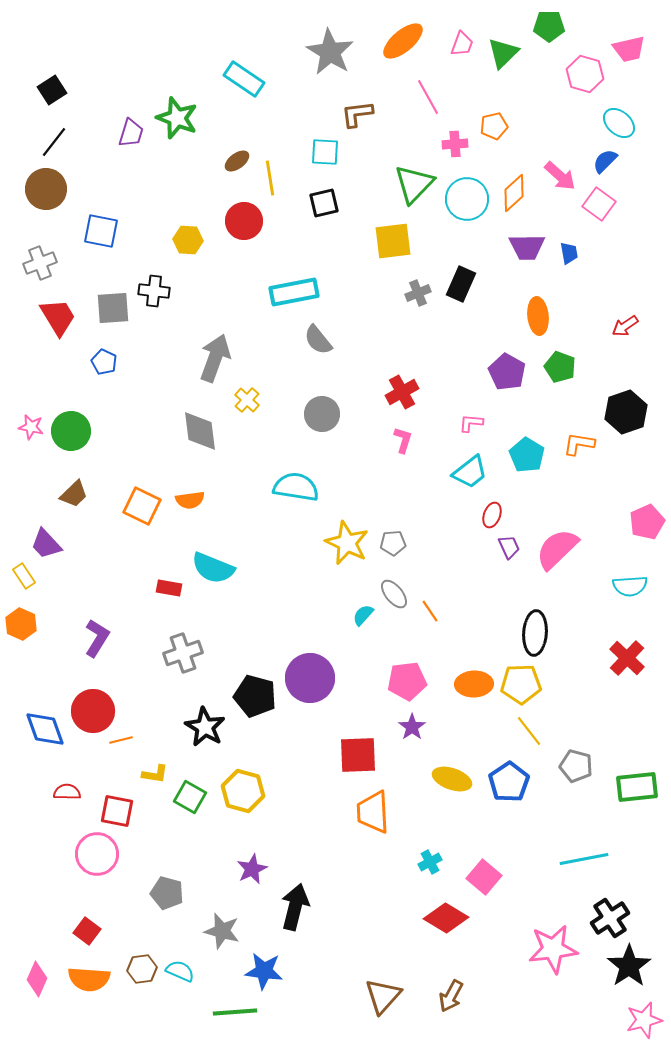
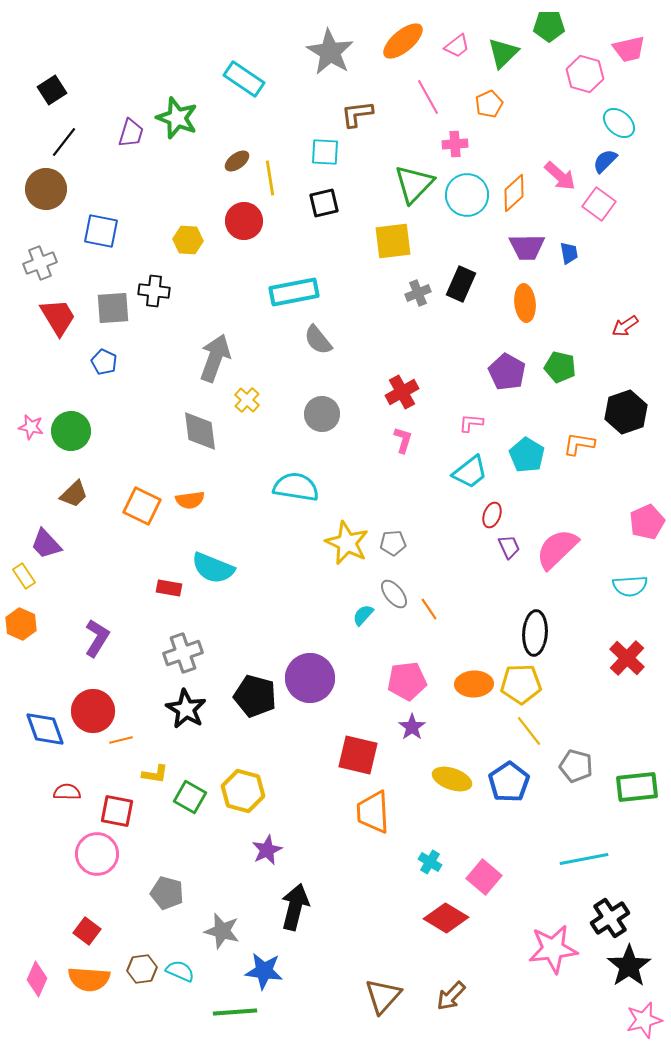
pink trapezoid at (462, 44): moved 5 px left, 2 px down; rotated 32 degrees clockwise
orange pentagon at (494, 126): moved 5 px left, 22 px up; rotated 12 degrees counterclockwise
black line at (54, 142): moved 10 px right
cyan circle at (467, 199): moved 4 px up
orange ellipse at (538, 316): moved 13 px left, 13 px up
green pentagon at (560, 367): rotated 8 degrees counterclockwise
orange line at (430, 611): moved 1 px left, 2 px up
black star at (205, 727): moved 19 px left, 18 px up
red square at (358, 755): rotated 15 degrees clockwise
cyan cross at (430, 862): rotated 30 degrees counterclockwise
purple star at (252, 869): moved 15 px right, 19 px up
brown arrow at (451, 996): rotated 16 degrees clockwise
